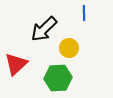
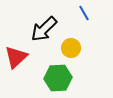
blue line: rotated 28 degrees counterclockwise
yellow circle: moved 2 px right
red triangle: moved 7 px up
